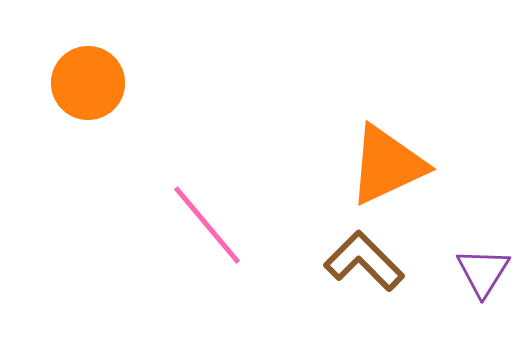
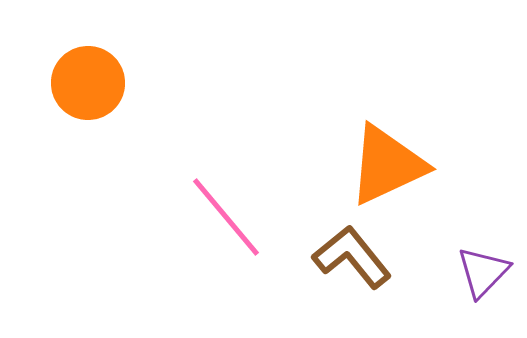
pink line: moved 19 px right, 8 px up
brown L-shape: moved 12 px left, 4 px up; rotated 6 degrees clockwise
purple triangle: rotated 12 degrees clockwise
